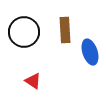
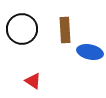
black circle: moved 2 px left, 3 px up
blue ellipse: rotated 60 degrees counterclockwise
